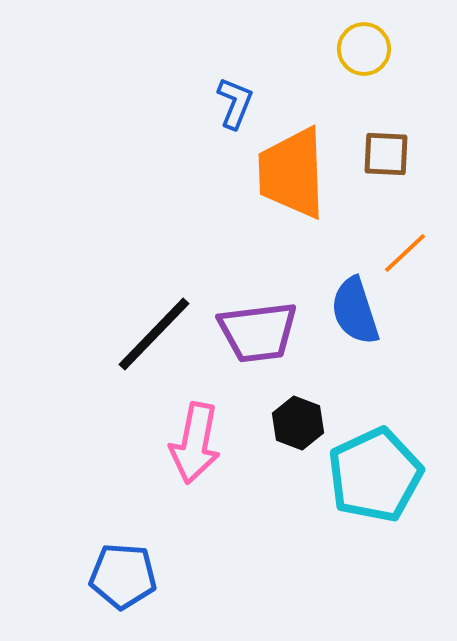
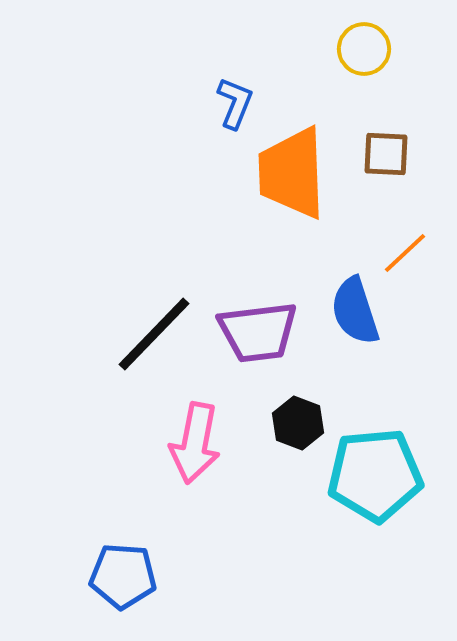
cyan pentagon: rotated 20 degrees clockwise
